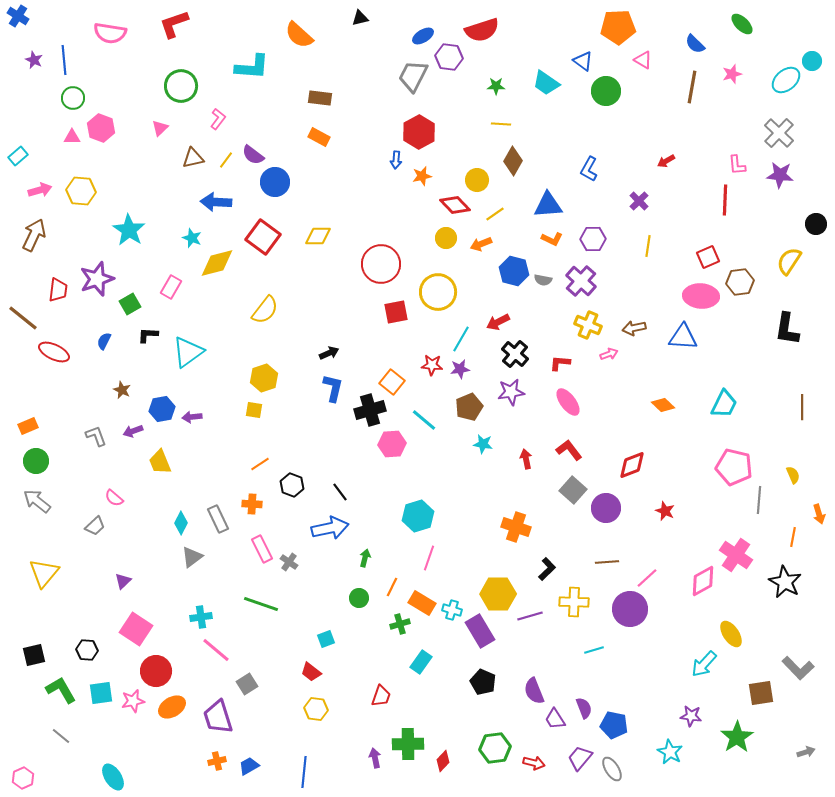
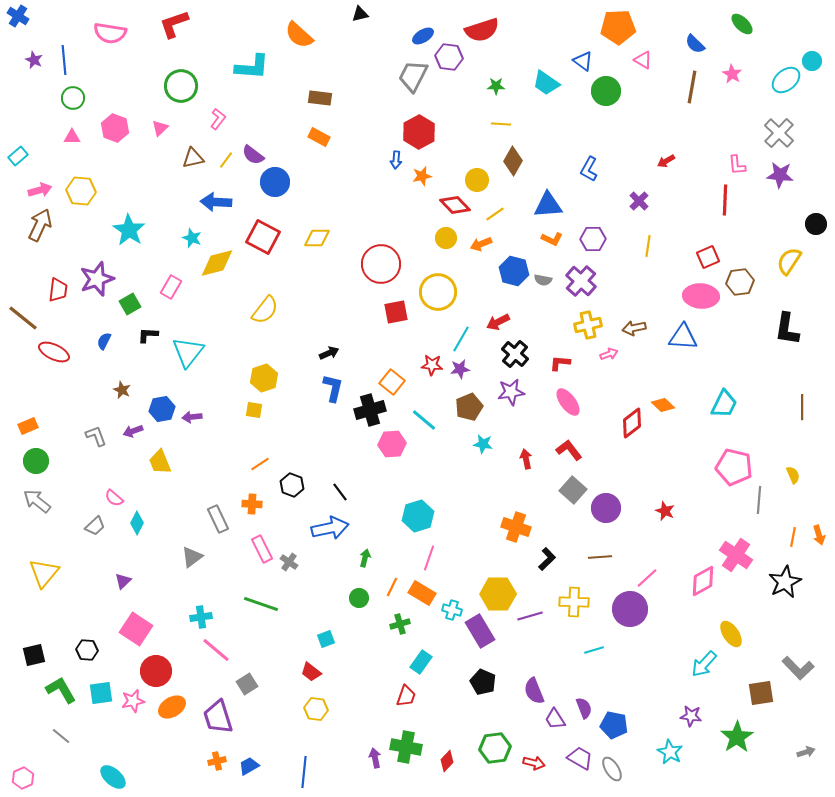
black triangle at (360, 18): moved 4 px up
pink star at (732, 74): rotated 24 degrees counterclockwise
pink hexagon at (101, 128): moved 14 px right
brown arrow at (34, 235): moved 6 px right, 10 px up
yellow diamond at (318, 236): moved 1 px left, 2 px down
red square at (263, 237): rotated 8 degrees counterclockwise
yellow cross at (588, 325): rotated 36 degrees counterclockwise
cyan triangle at (188, 352): rotated 16 degrees counterclockwise
red diamond at (632, 465): moved 42 px up; rotated 16 degrees counterclockwise
orange arrow at (819, 514): moved 21 px down
cyan diamond at (181, 523): moved 44 px left
brown line at (607, 562): moved 7 px left, 5 px up
black L-shape at (547, 569): moved 10 px up
black star at (785, 582): rotated 16 degrees clockwise
orange rectangle at (422, 603): moved 10 px up
red trapezoid at (381, 696): moved 25 px right
green cross at (408, 744): moved 2 px left, 3 px down; rotated 12 degrees clockwise
purple trapezoid at (580, 758): rotated 80 degrees clockwise
red diamond at (443, 761): moved 4 px right
cyan ellipse at (113, 777): rotated 16 degrees counterclockwise
